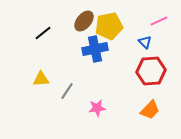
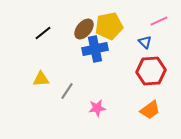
brown ellipse: moved 8 px down
orange trapezoid: rotated 10 degrees clockwise
